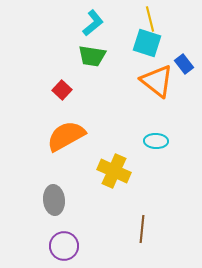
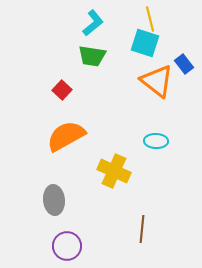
cyan square: moved 2 px left
purple circle: moved 3 px right
